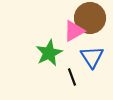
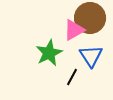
pink triangle: moved 1 px up
blue triangle: moved 1 px left, 1 px up
black line: rotated 48 degrees clockwise
